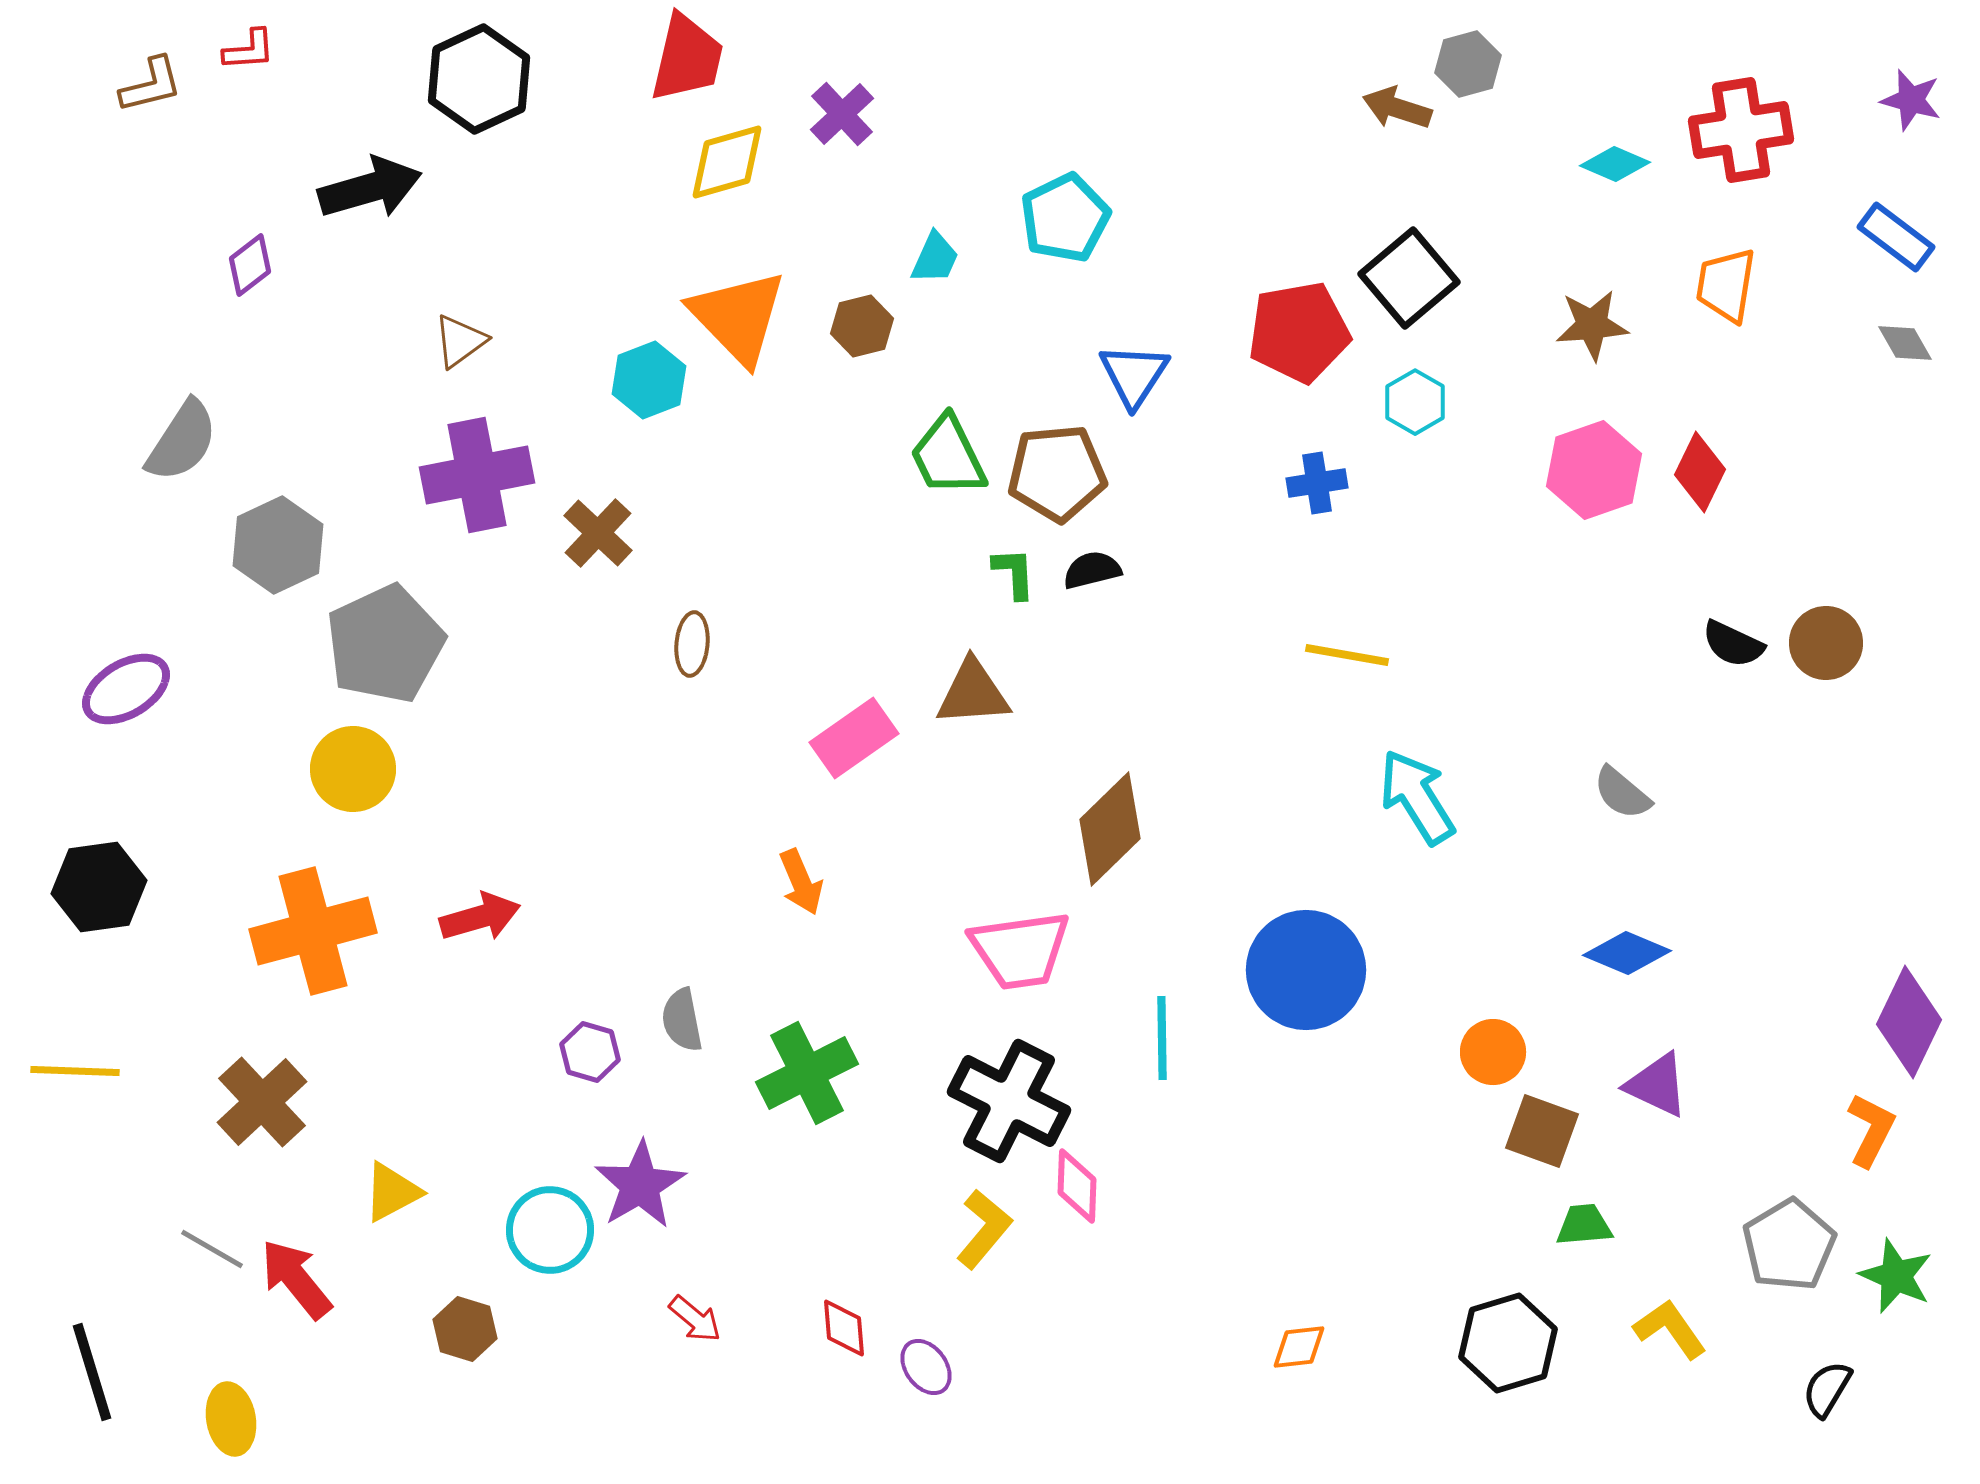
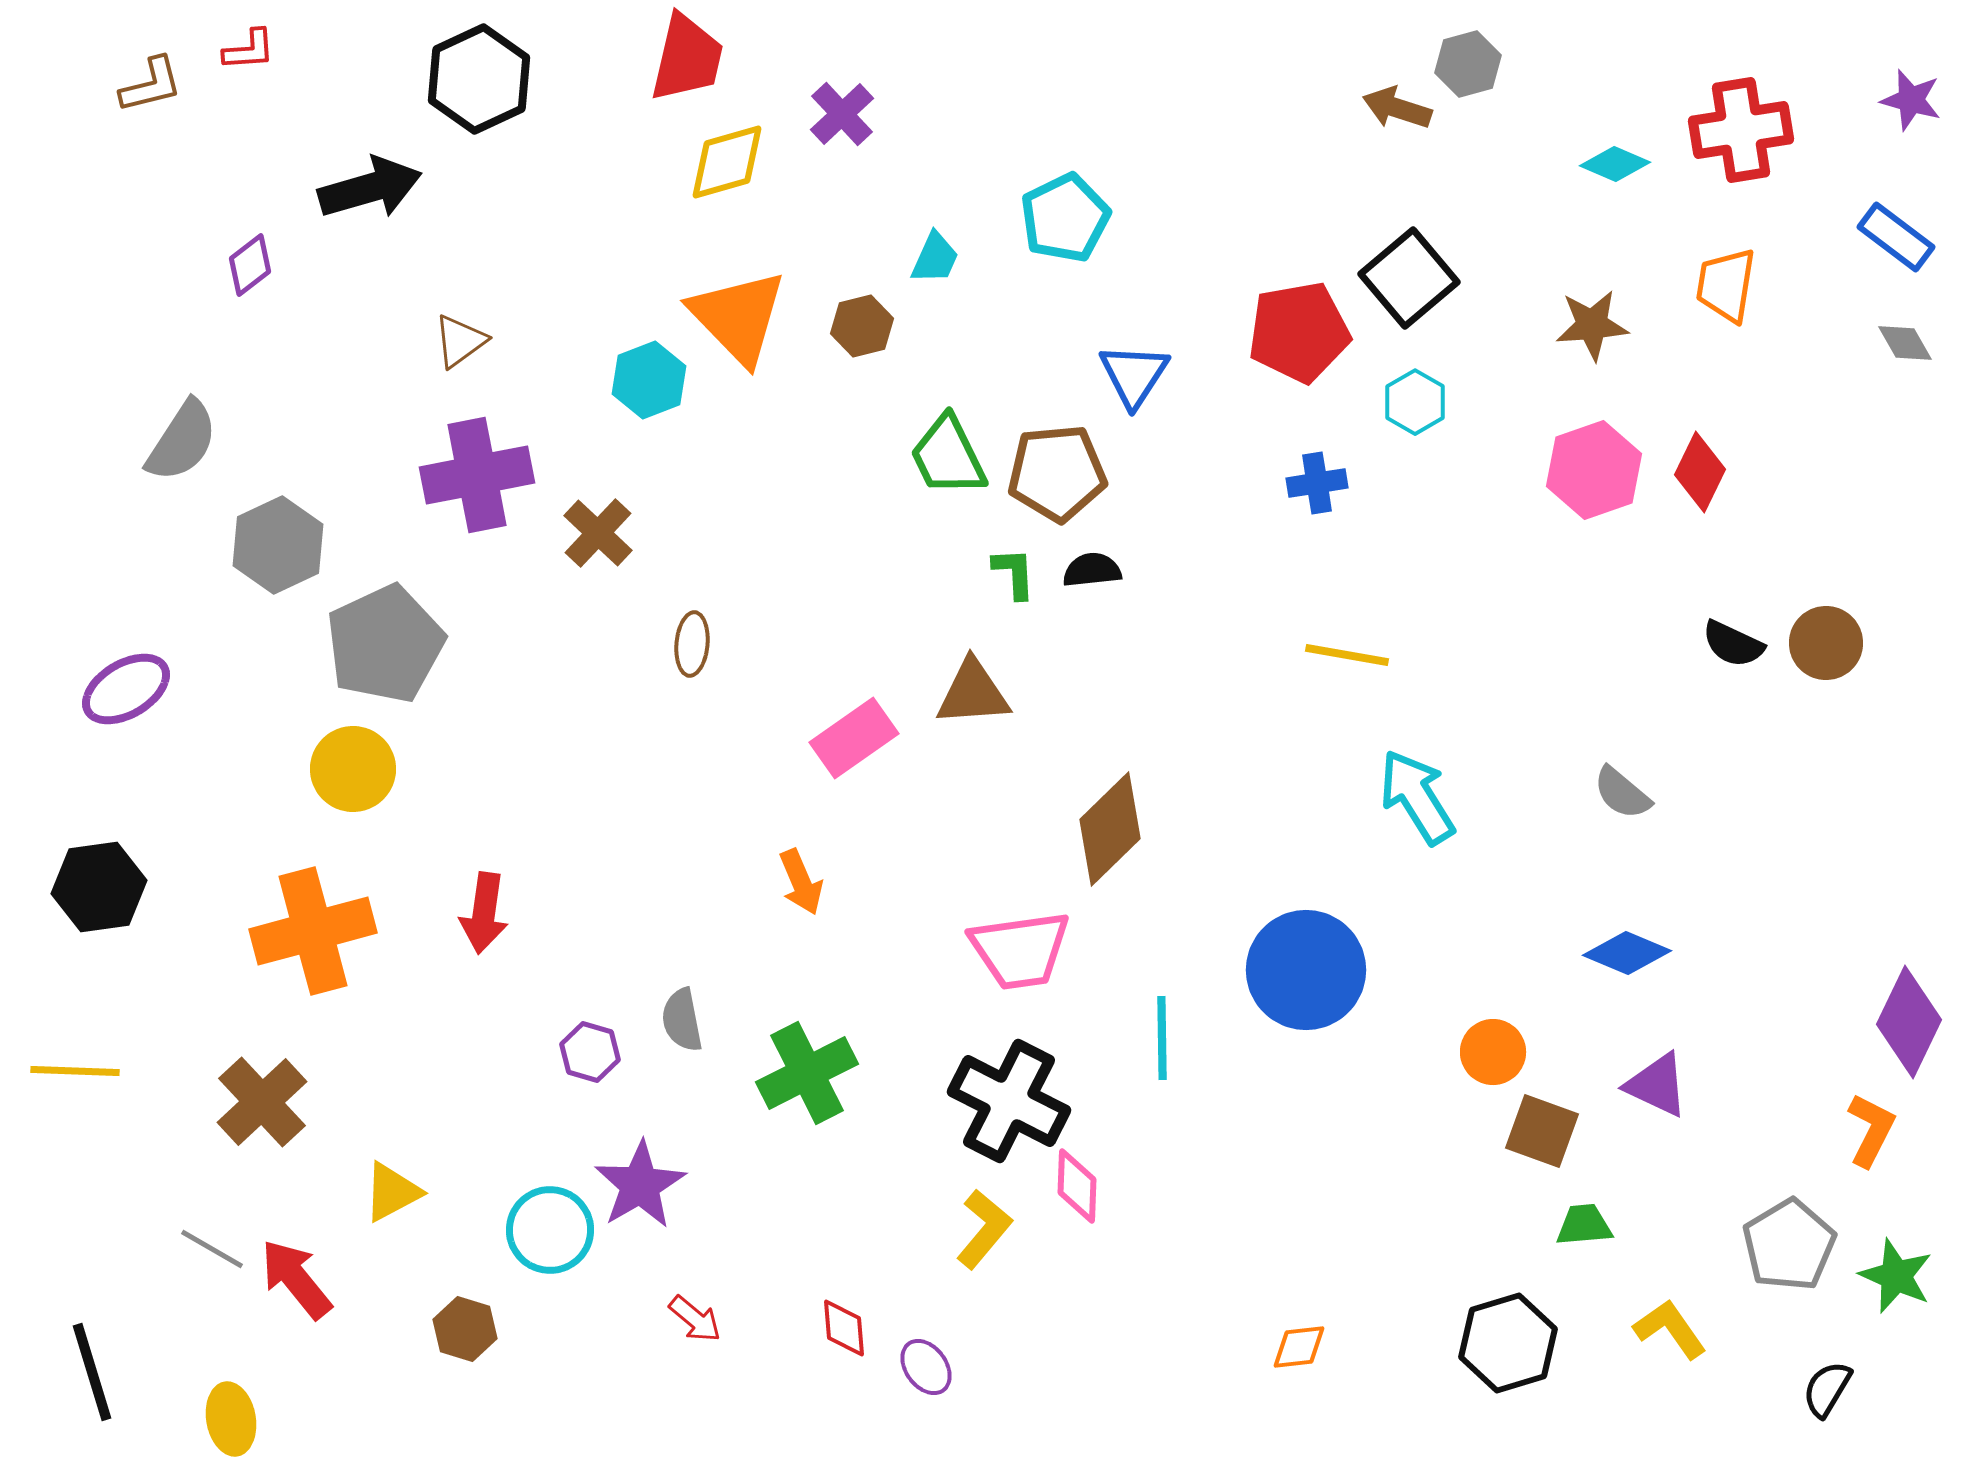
black semicircle at (1092, 570): rotated 8 degrees clockwise
red arrow at (480, 917): moved 4 px right, 4 px up; rotated 114 degrees clockwise
